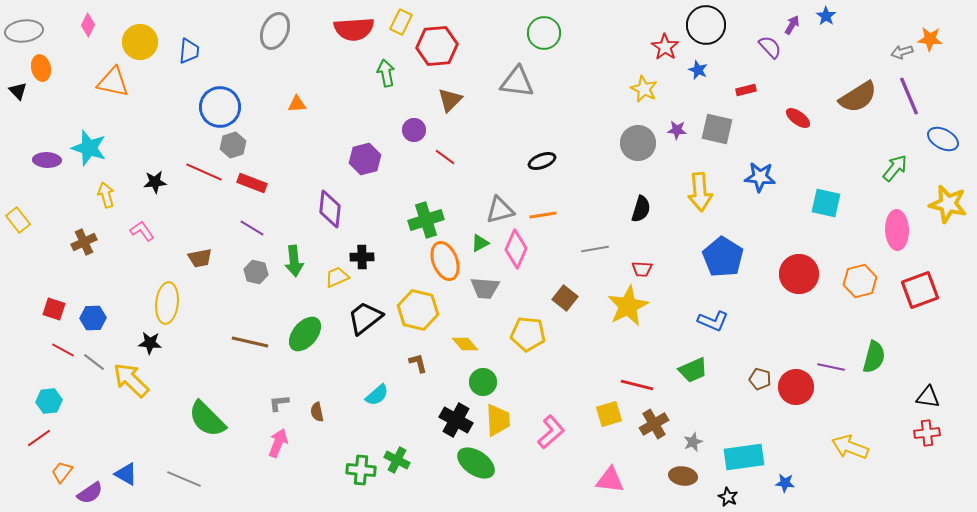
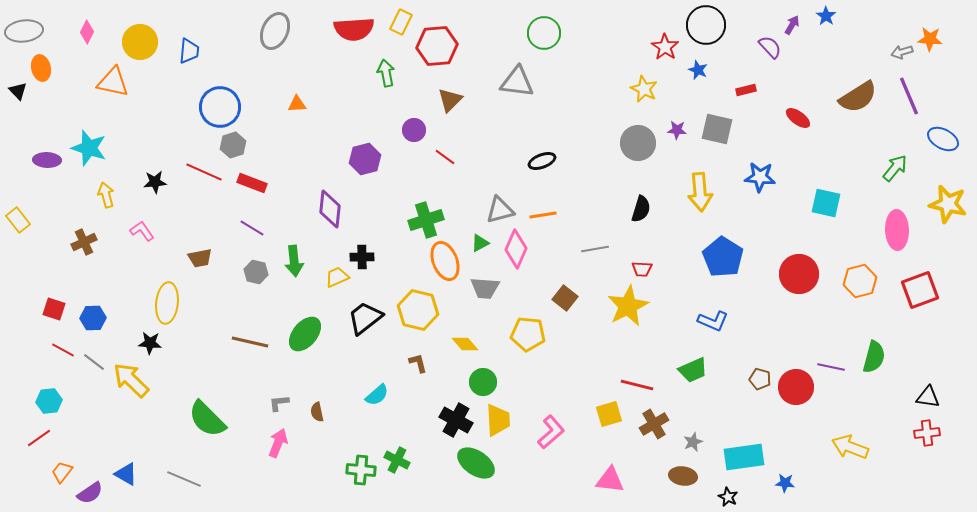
pink diamond at (88, 25): moved 1 px left, 7 px down
